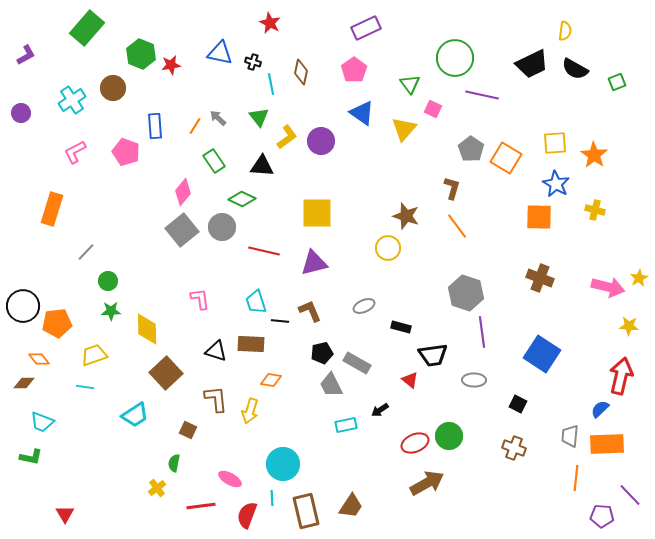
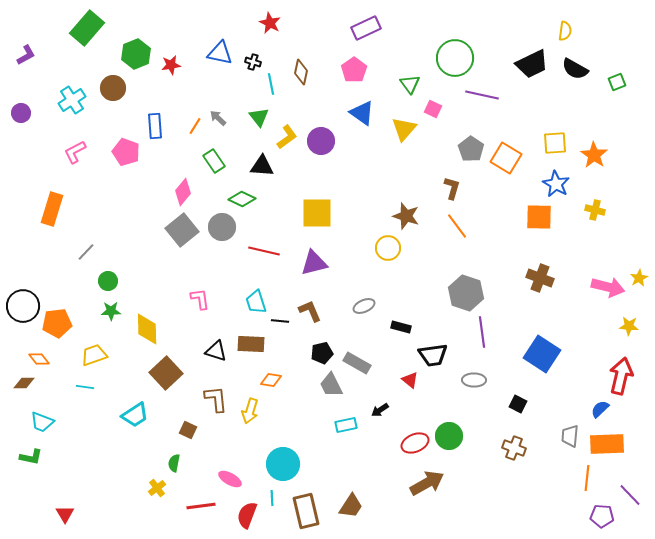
green hexagon at (141, 54): moved 5 px left; rotated 16 degrees clockwise
orange line at (576, 478): moved 11 px right
